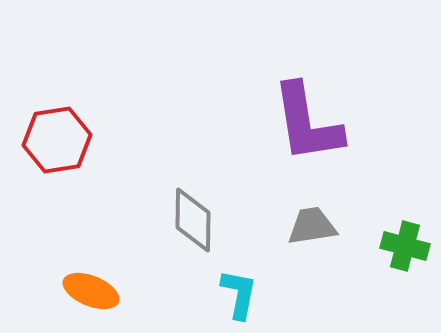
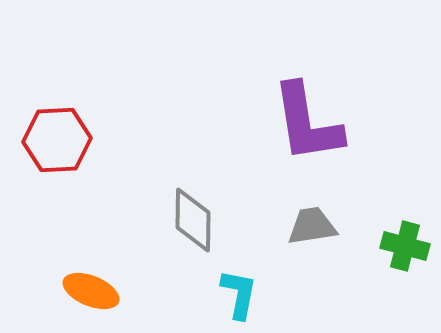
red hexagon: rotated 6 degrees clockwise
